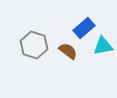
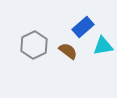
blue rectangle: moved 1 px left, 1 px up
gray hexagon: rotated 16 degrees clockwise
